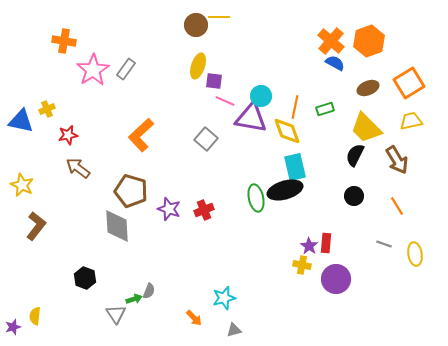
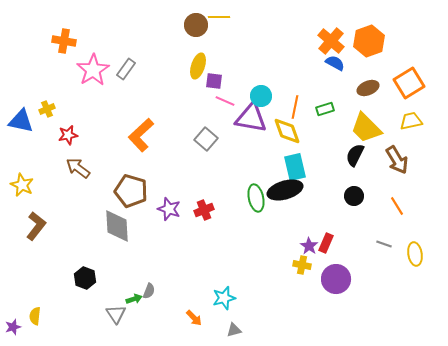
red rectangle at (326, 243): rotated 18 degrees clockwise
